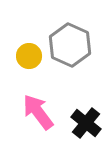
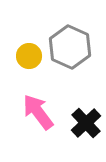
gray hexagon: moved 2 px down
black cross: rotated 8 degrees clockwise
